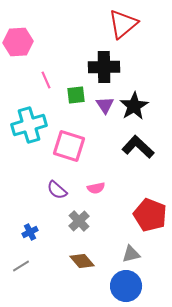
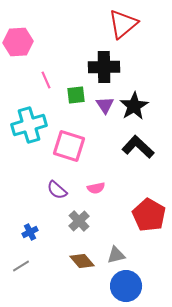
red pentagon: moved 1 px left; rotated 8 degrees clockwise
gray triangle: moved 15 px left, 1 px down
